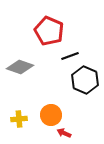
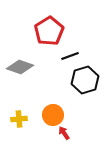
red pentagon: rotated 16 degrees clockwise
black hexagon: rotated 20 degrees clockwise
orange circle: moved 2 px right
red arrow: rotated 32 degrees clockwise
